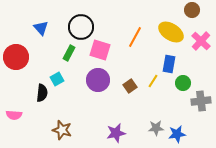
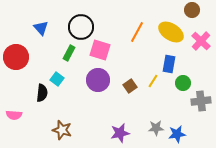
orange line: moved 2 px right, 5 px up
cyan square: rotated 24 degrees counterclockwise
purple star: moved 4 px right
